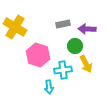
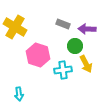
gray rectangle: rotated 32 degrees clockwise
cyan arrow: moved 30 px left, 7 px down
